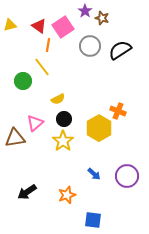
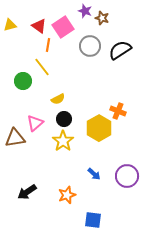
purple star: rotated 16 degrees counterclockwise
